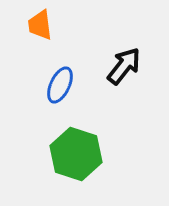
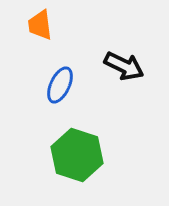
black arrow: rotated 78 degrees clockwise
green hexagon: moved 1 px right, 1 px down
